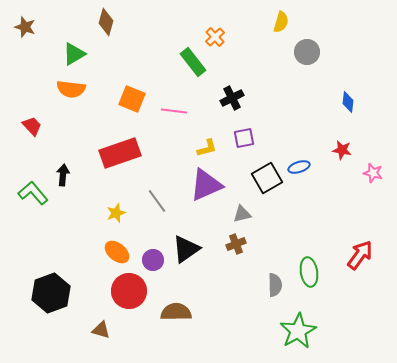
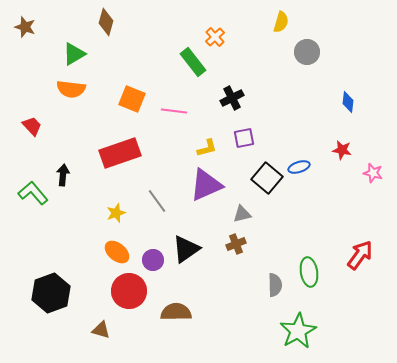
black square: rotated 20 degrees counterclockwise
